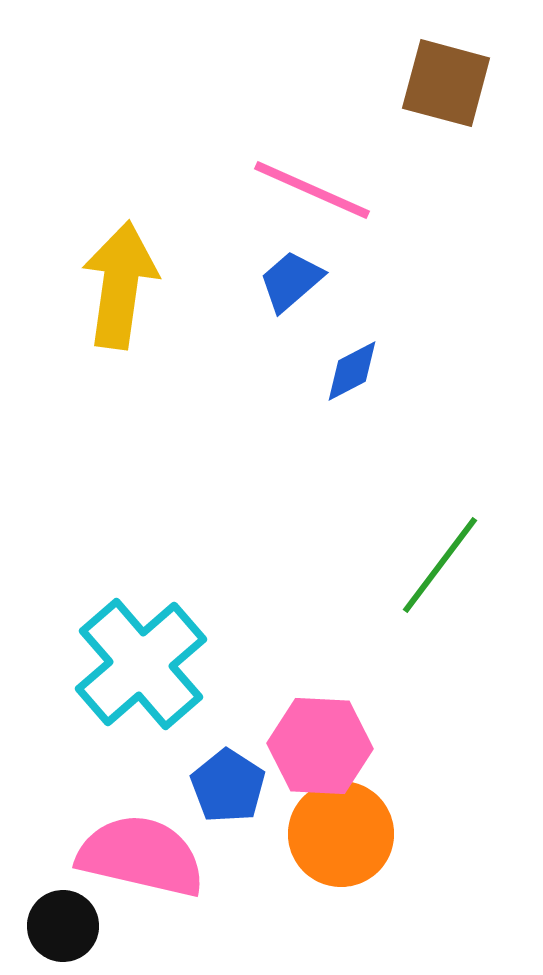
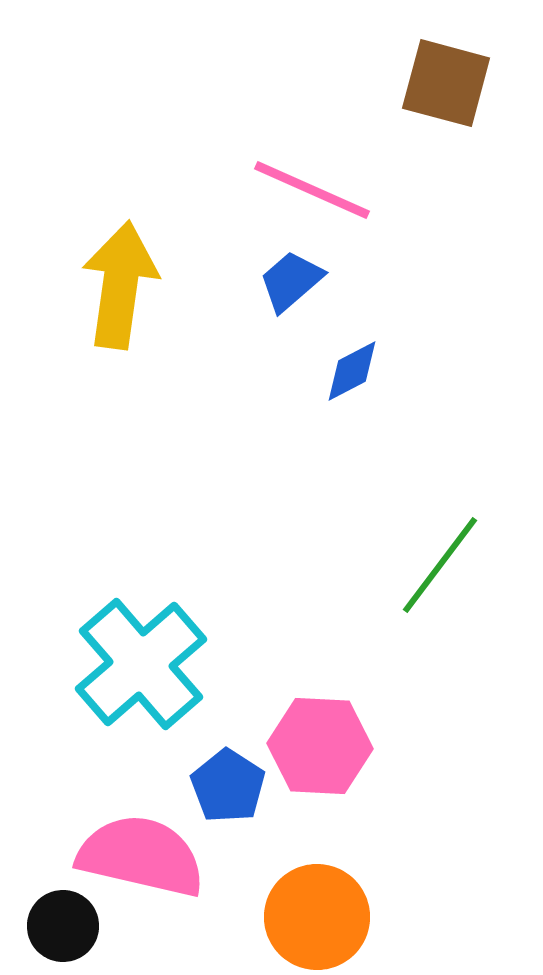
orange circle: moved 24 px left, 83 px down
